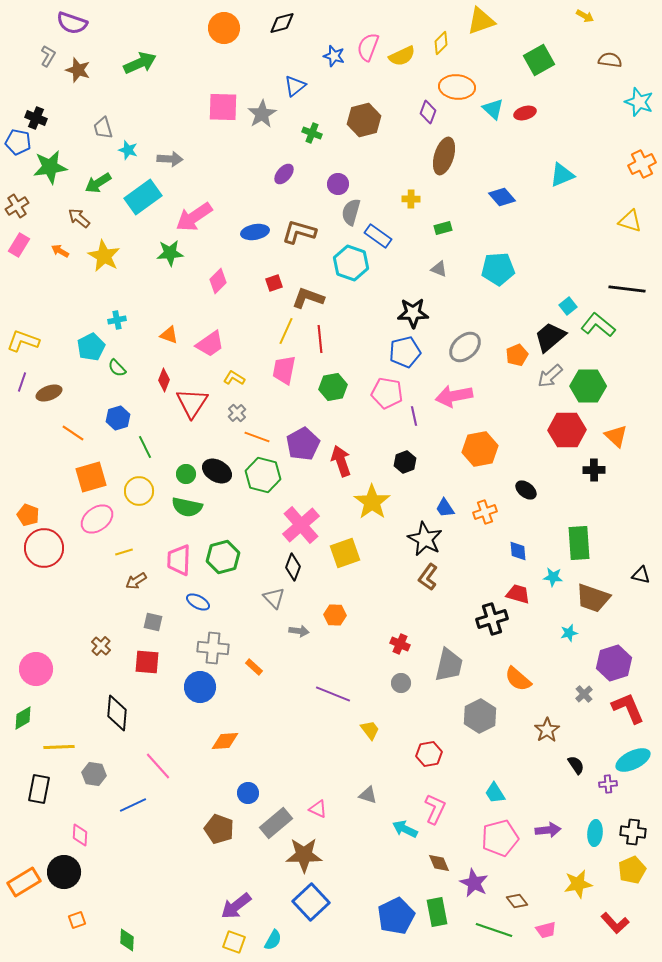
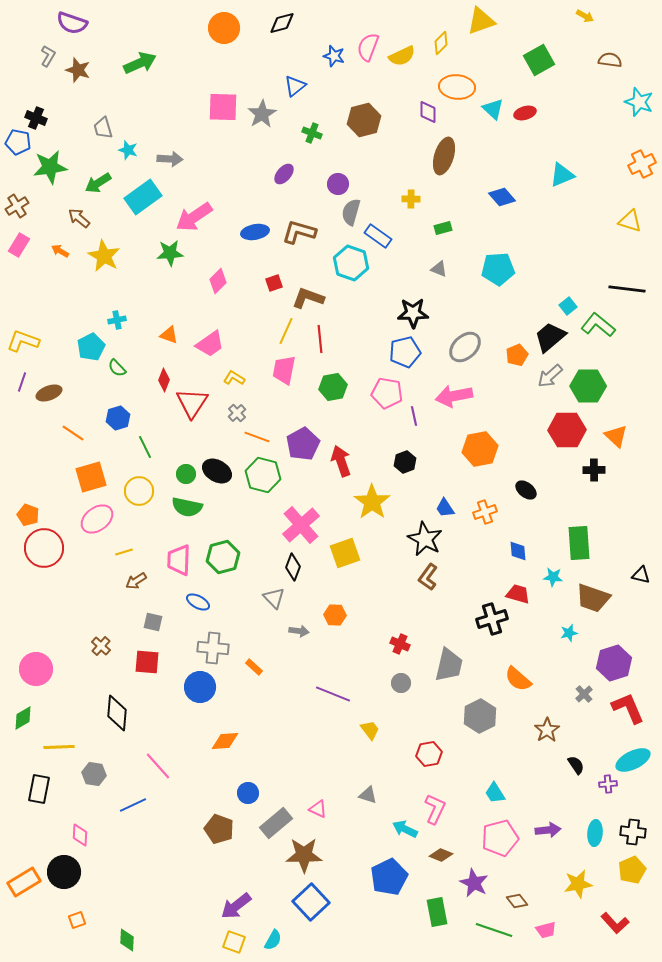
purple diamond at (428, 112): rotated 20 degrees counterclockwise
brown diamond at (439, 863): moved 2 px right, 8 px up; rotated 45 degrees counterclockwise
blue pentagon at (396, 916): moved 7 px left, 39 px up
